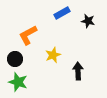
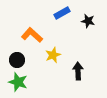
orange L-shape: moved 4 px right; rotated 70 degrees clockwise
black circle: moved 2 px right, 1 px down
